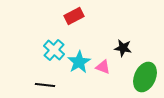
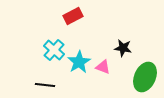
red rectangle: moved 1 px left
